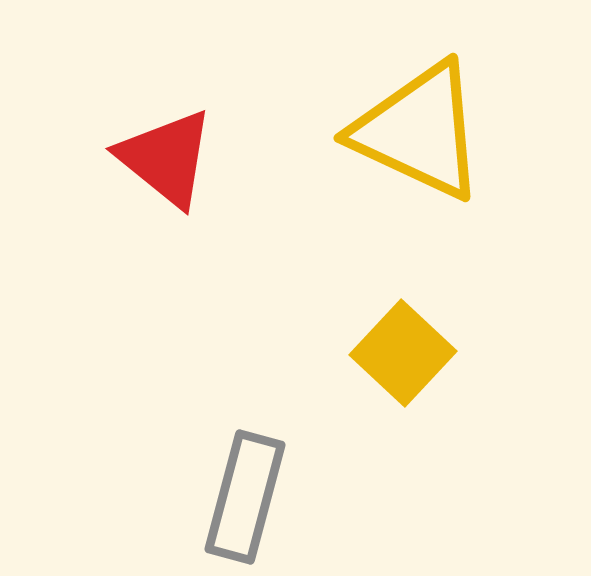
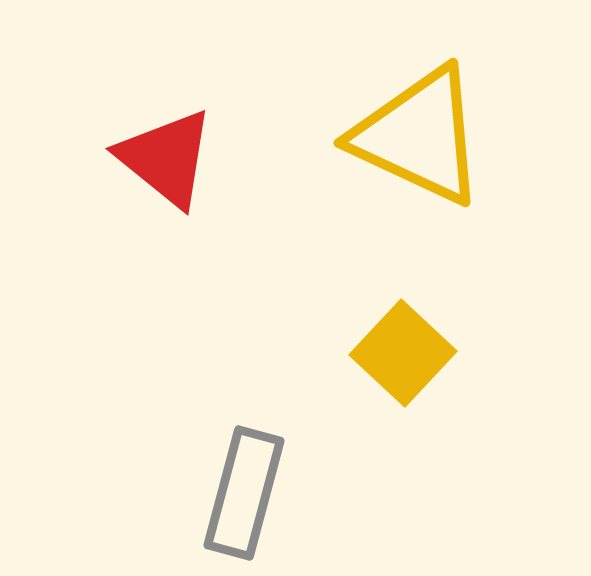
yellow triangle: moved 5 px down
gray rectangle: moved 1 px left, 4 px up
